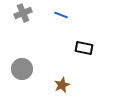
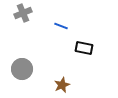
blue line: moved 11 px down
